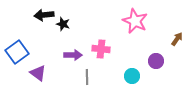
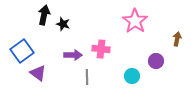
black arrow: rotated 108 degrees clockwise
pink star: rotated 10 degrees clockwise
brown arrow: rotated 24 degrees counterclockwise
blue square: moved 5 px right, 1 px up
